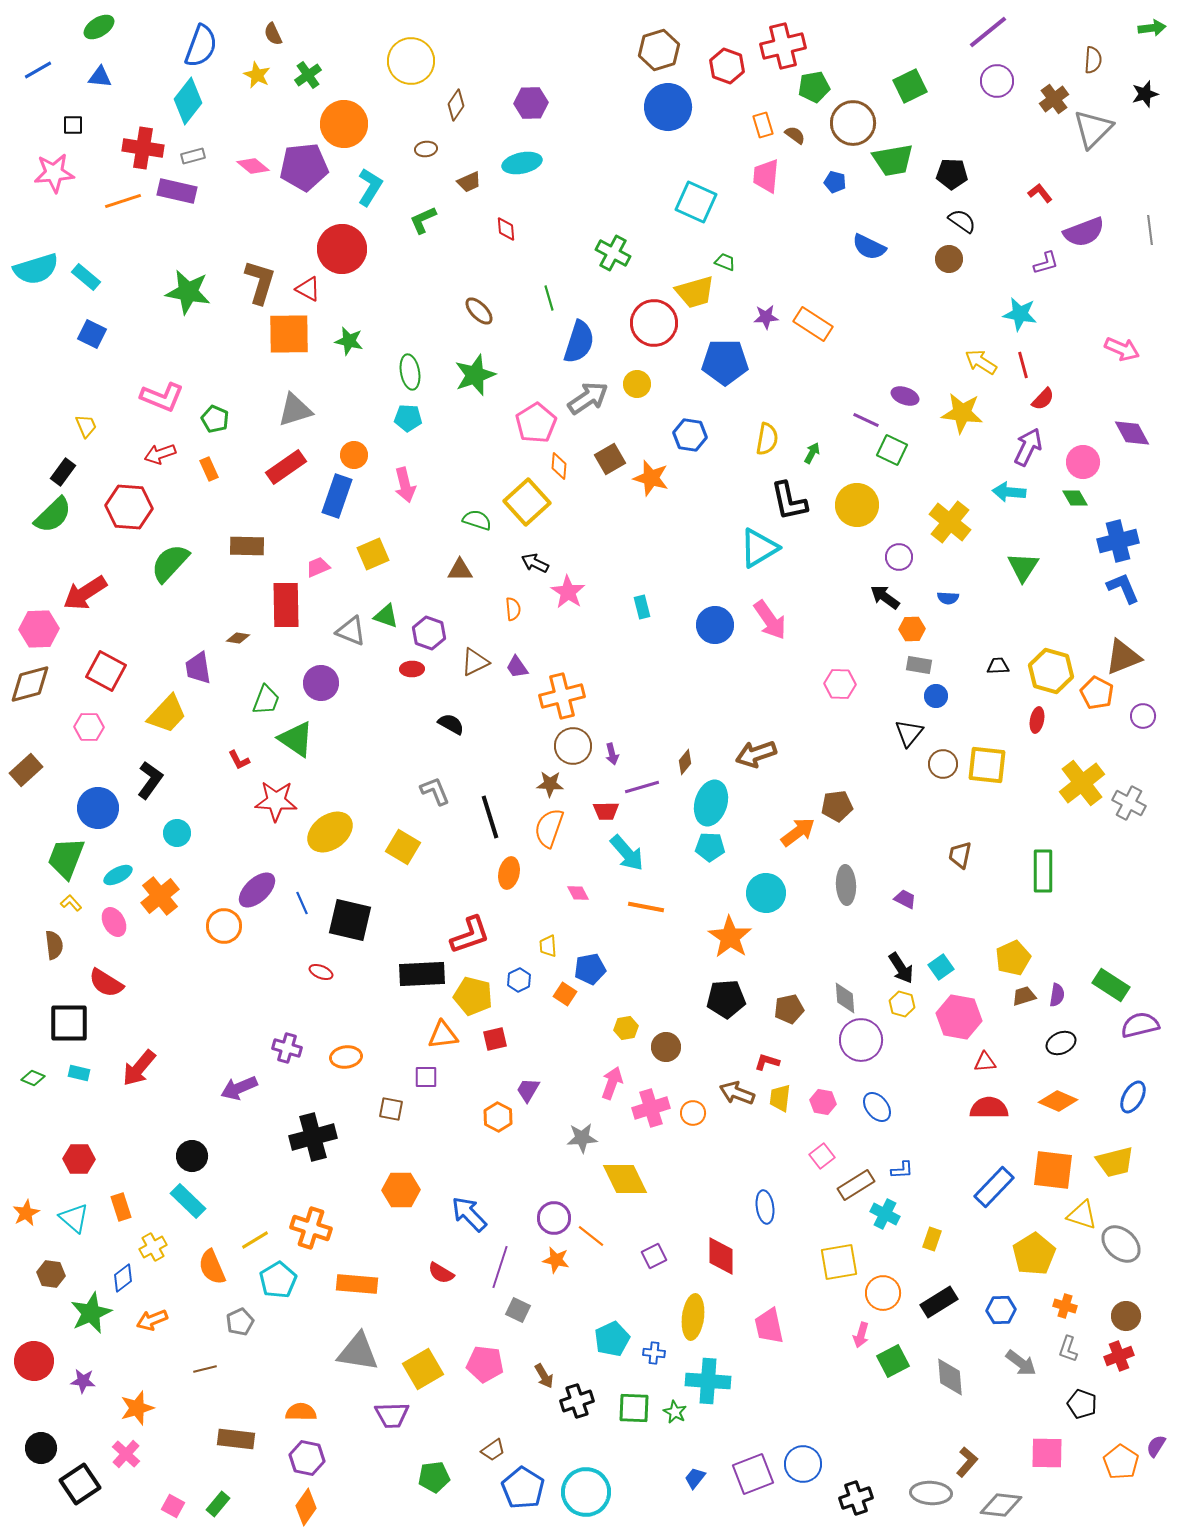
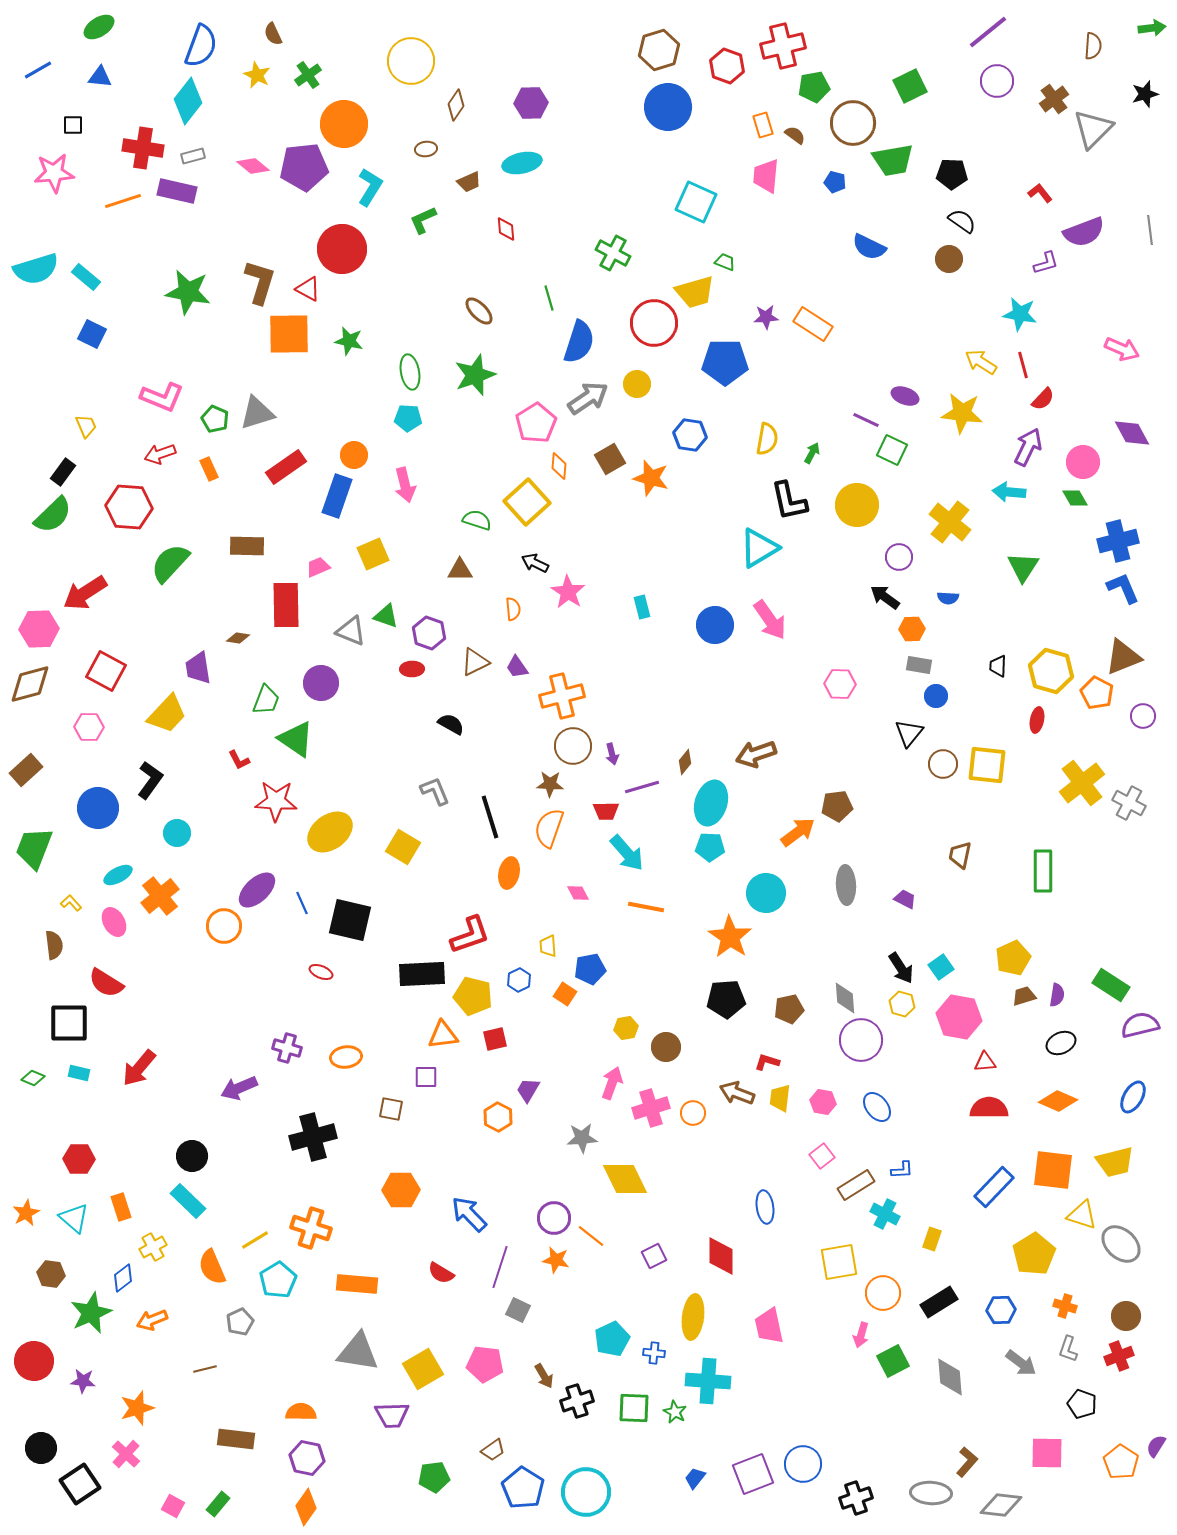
brown semicircle at (1093, 60): moved 14 px up
gray triangle at (295, 410): moved 38 px left, 3 px down
black trapezoid at (998, 666): rotated 85 degrees counterclockwise
green trapezoid at (66, 858): moved 32 px left, 10 px up
